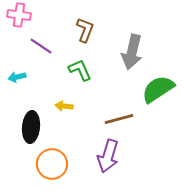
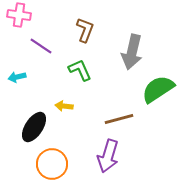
black ellipse: moved 3 px right; rotated 28 degrees clockwise
